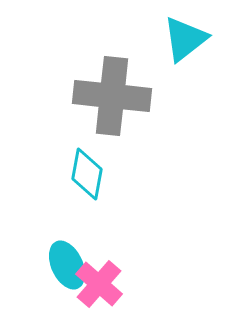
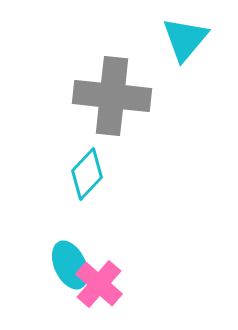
cyan triangle: rotated 12 degrees counterclockwise
cyan diamond: rotated 33 degrees clockwise
cyan ellipse: moved 3 px right
